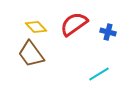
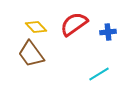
blue cross: rotated 21 degrees counterclockwise
